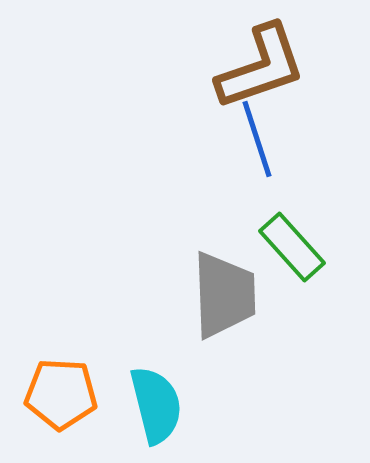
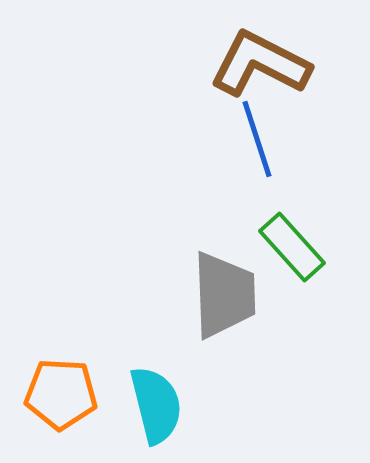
brown L-shape: moved 1 px left, 3 px up; rotated 134 degrees counterclockwise
